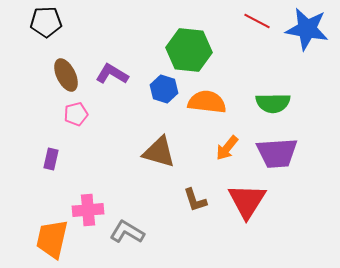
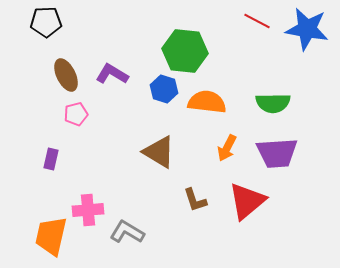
green hexagon: moved 4 px left, 1 px down
orange arrow: rotated 12 degrees counterclockwise
brown triangle: rotated 15 degrees clockwise
red triangle: rotated 18 degrees clockwise
orange trapezoid: moved 1 px left, 3 px up
